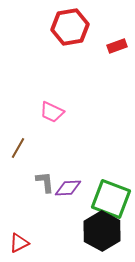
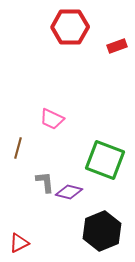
red hexagon: rotated 9 degrees clockwise
pink trapezoid: moved 7 px down
brown line: rotated 15 degrees counterclockwise
purple diamond: moved 1 px right, 4 px down; rotated 16 degrees clockwise
green square: moved 6 px left, 39 px up
black hexagon: rotated 9 degrees clockwise
